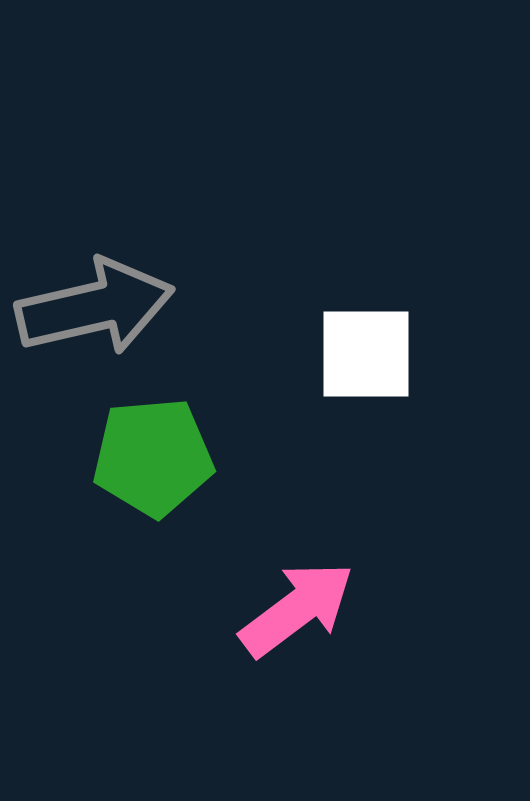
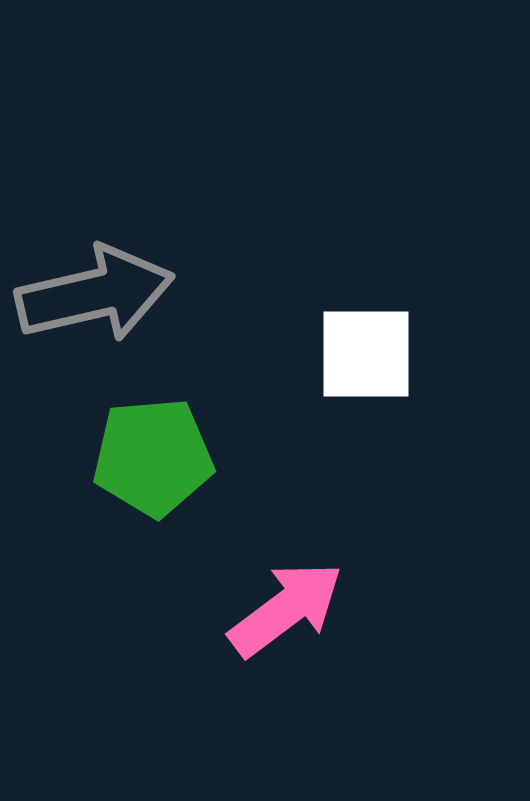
gray arrow: moved 13 px up
pink arrow: moved 11 px left
